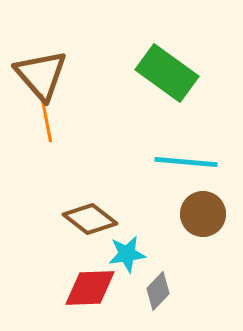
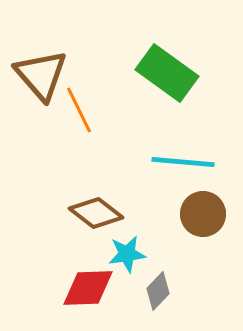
orange line: moved 33 px right, 8 px up; rotated 15 degrees counterclockwise
cyan line: moved 3 px left
brown diamond: moved 6 px right, 6 px up
red diamond: moved 2 px left
